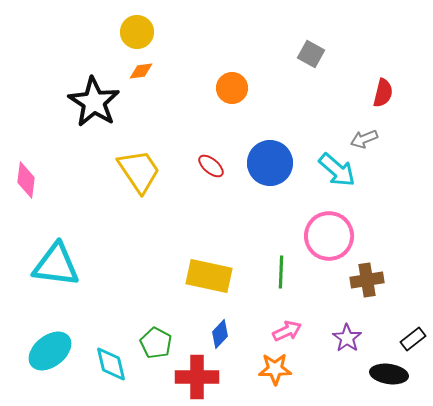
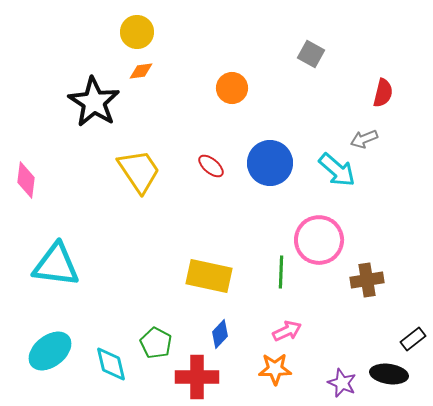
pink circle: moved 10 px left, 4 px down
purple star: moved 5 px left, 45 px down; rotated 12 degrees counterclockwise
